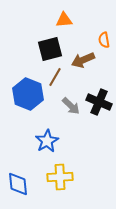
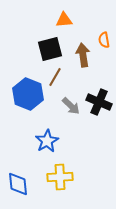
brown arrow: moved 5 px up; rotated 105 degrees clockwise
